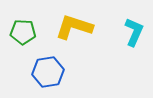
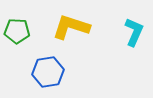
yellow L-shape: moved 3 px left
green pentagon: moved 6 px left, 1 px up
